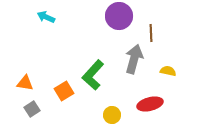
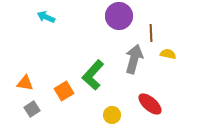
yellow semicircle: moved 17 px up
red ellipse: rotated 55 degrees clockwise
